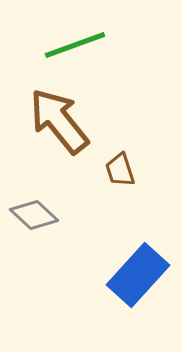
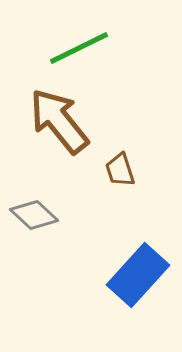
green line: moved 4 px right, 3 px down; rotated 6 degrees counterclockwise
